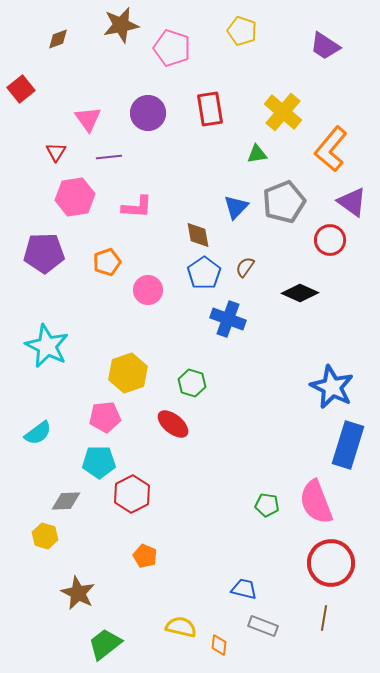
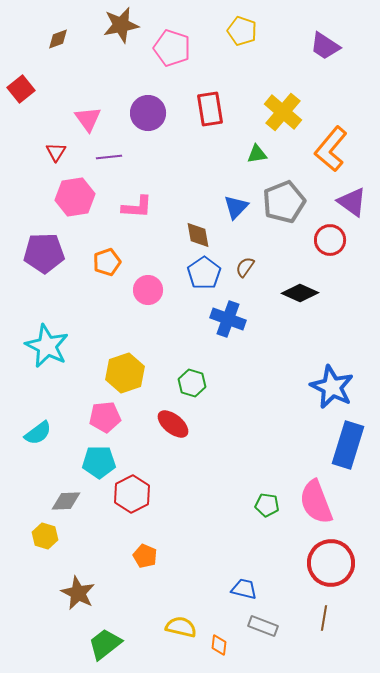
yellow hexagon at (128, 373): moved 3 px left
